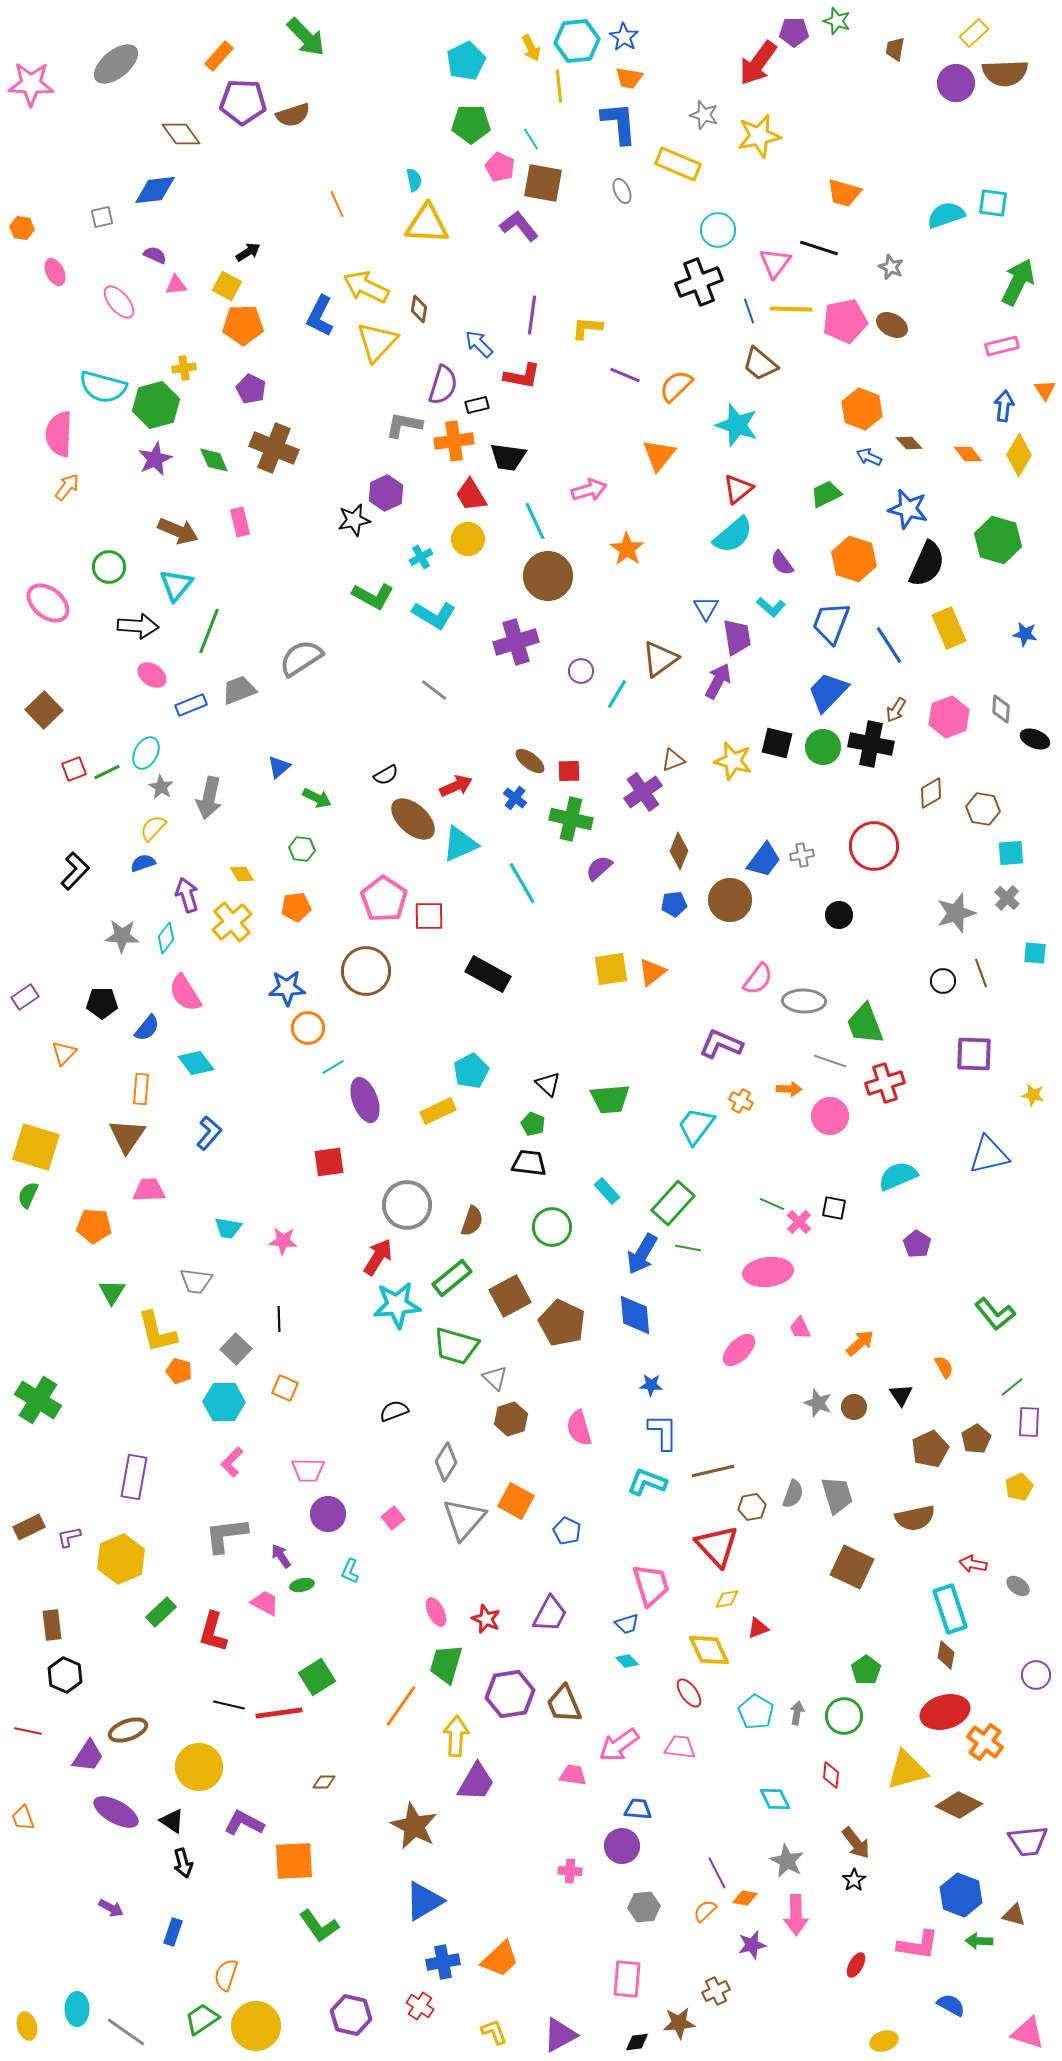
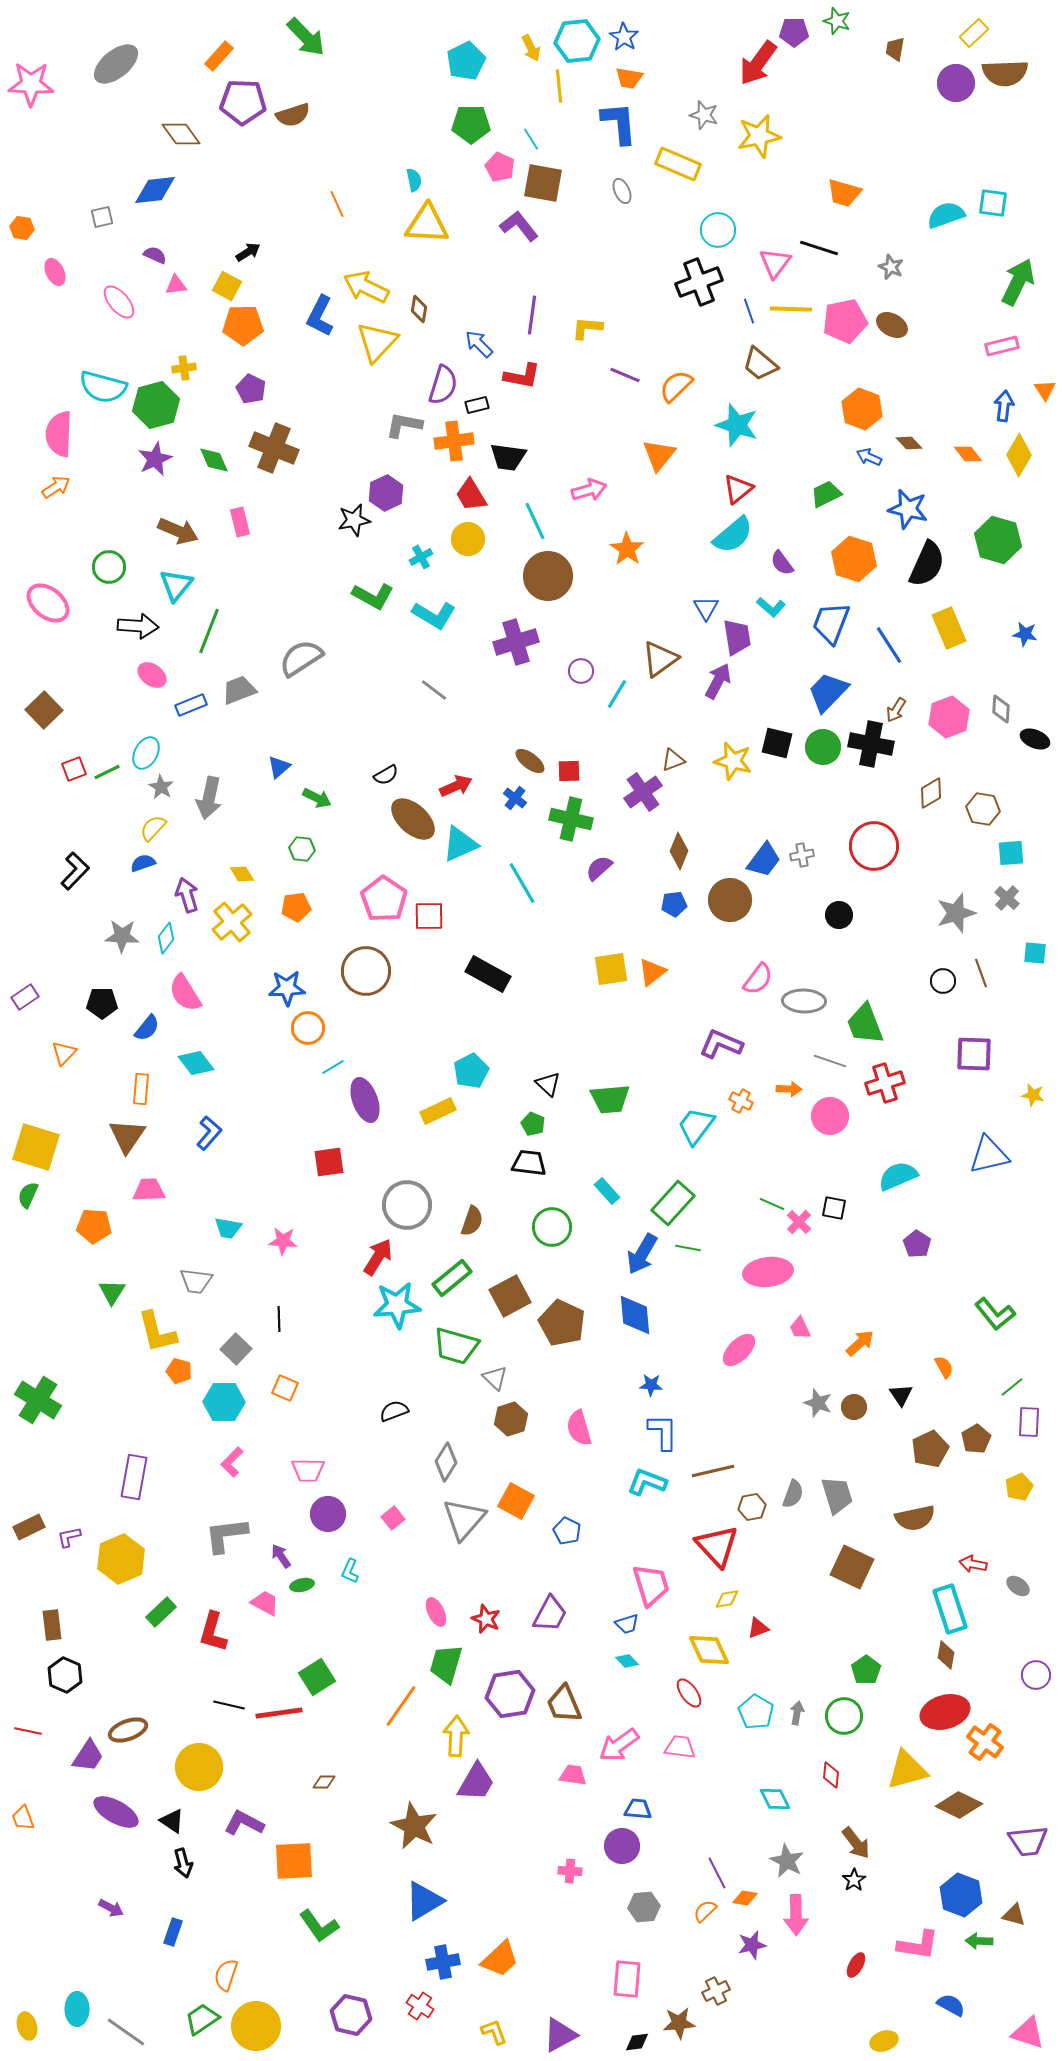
orange arrow at (67, 487): moved 11 px left; rotated 20 degrees clockwise
